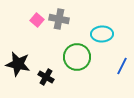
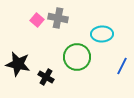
gray cross: moved 1 px left, 1 px up
